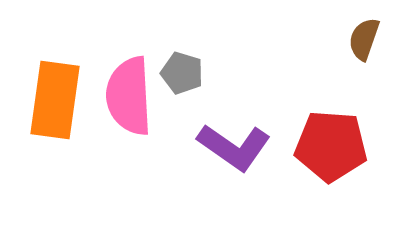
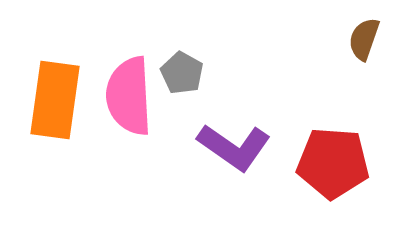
gray pentagon: rotated 12 degrees clockwise
red pentagon: moved 2 px right, 17 px down
